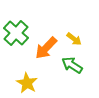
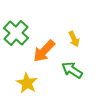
yellow arrow: rotated 28 degrees clockwise
orange arrow: moved 2 px left, 3 px down
green arrow: moved 5 px down
